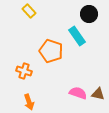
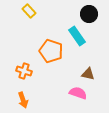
brown triangle: moved 10 px left, 20 px up
orange arrow: moved 6 px left, 2 px up
